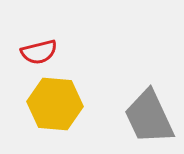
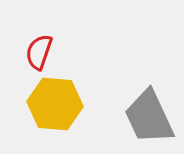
red semicircle: rotated 123 degrees clockwise
